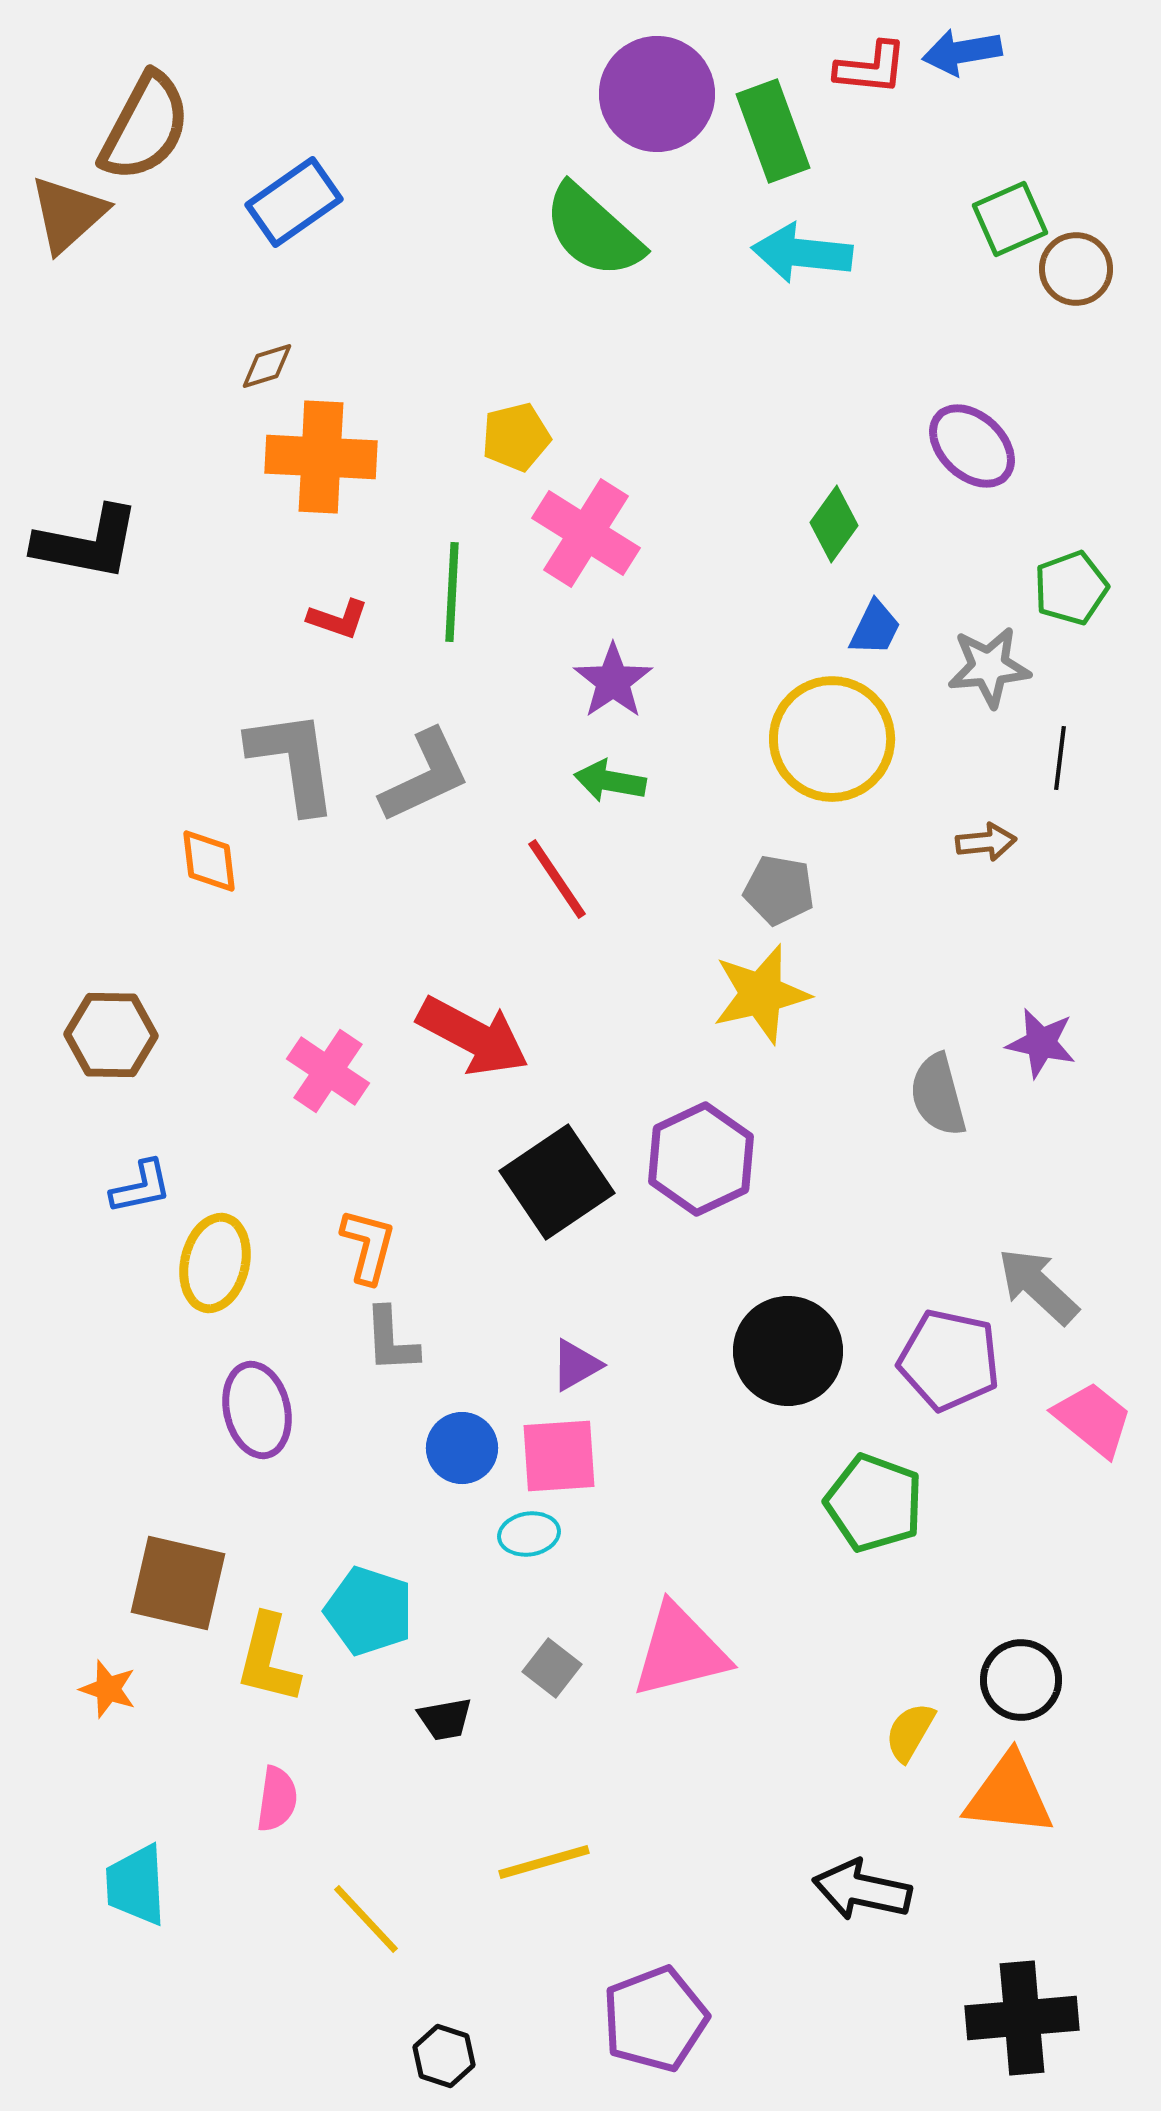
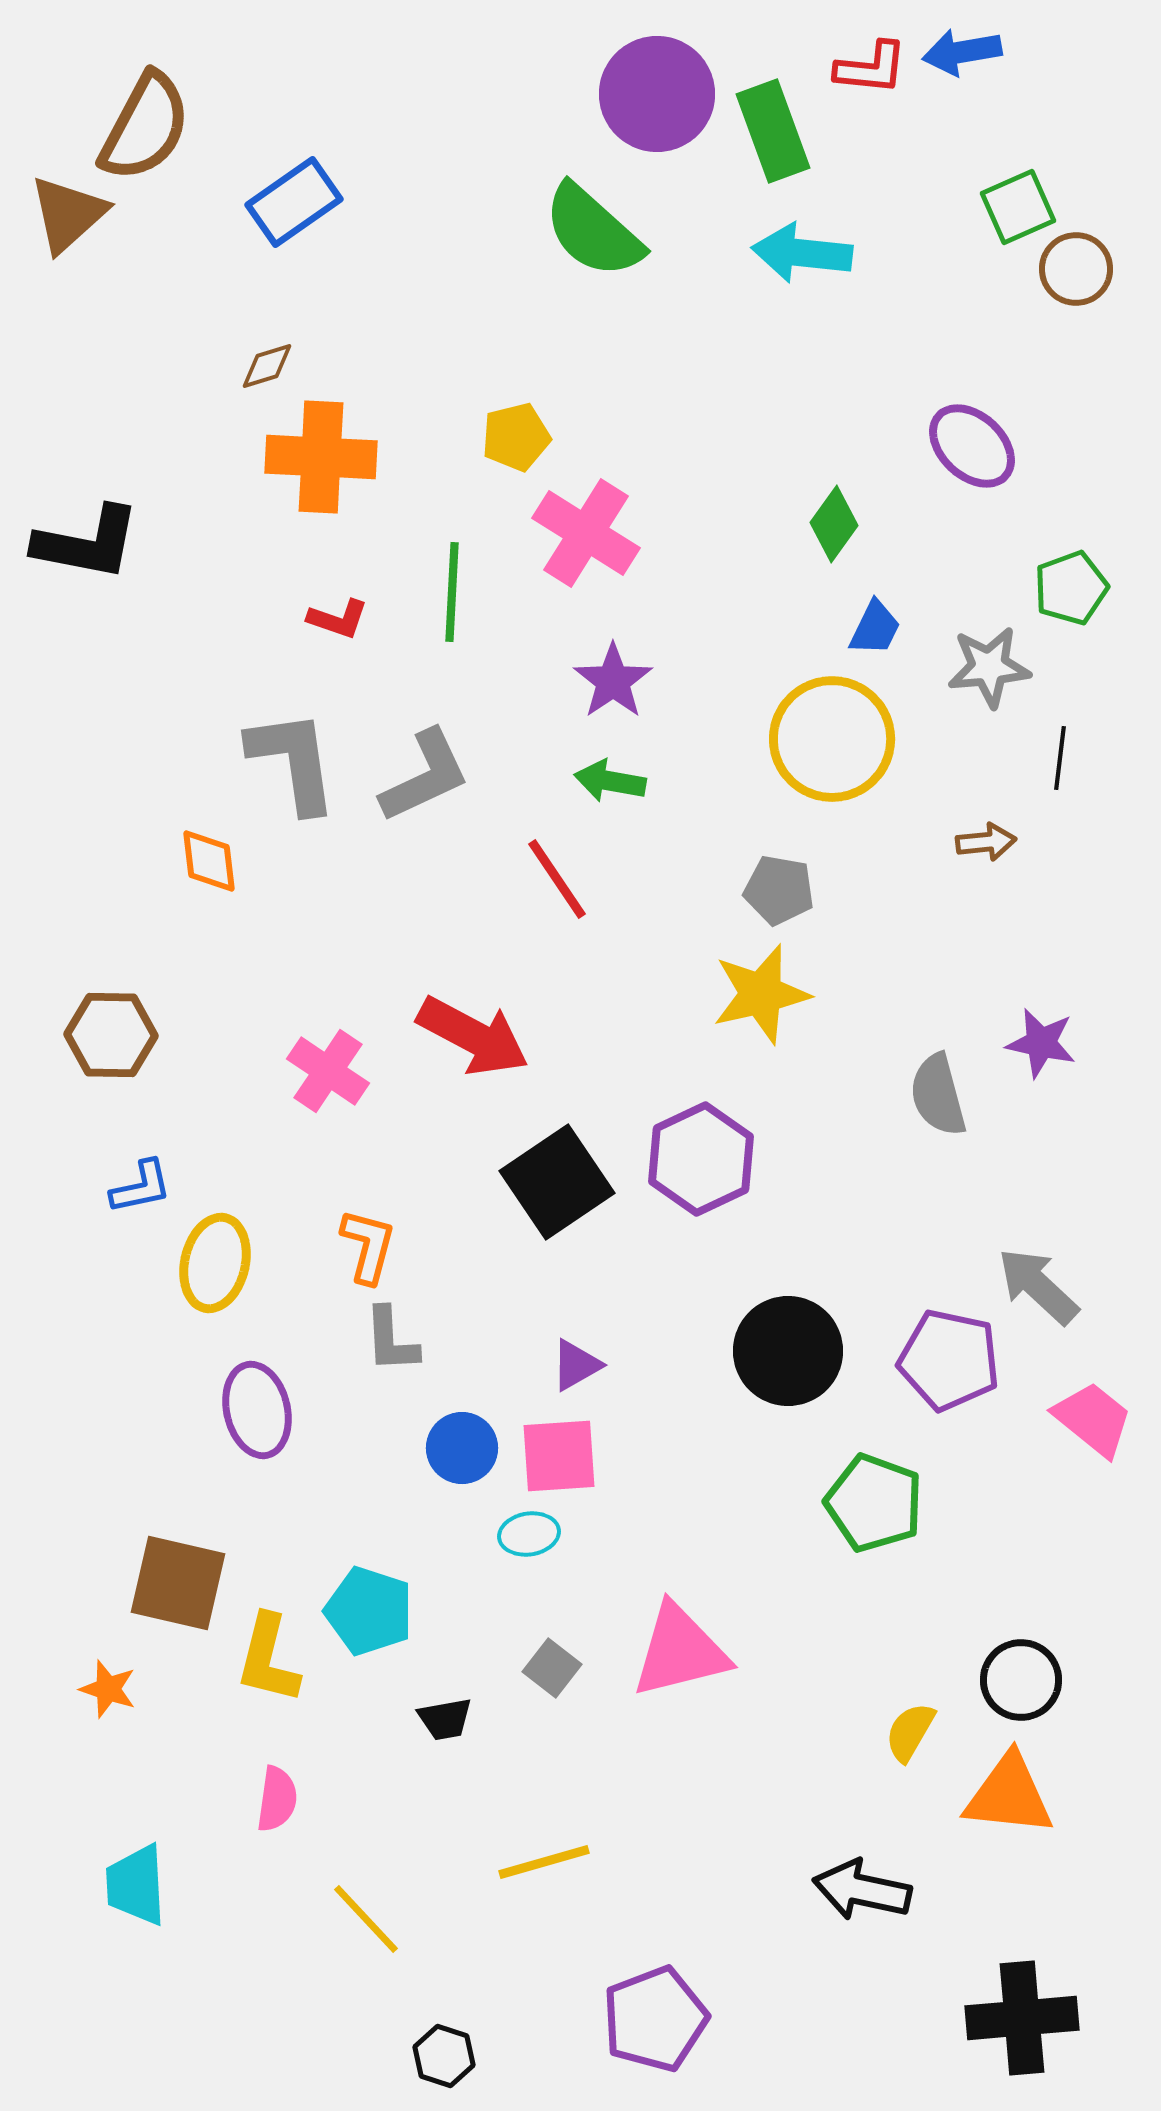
green square at (1010, 219): moved 8 px right, 12 px up
